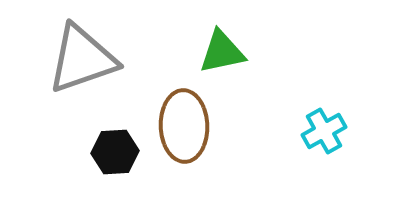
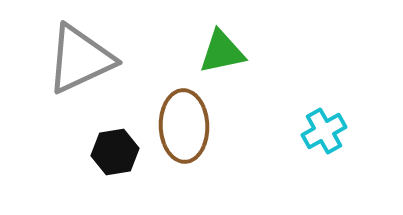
gray triangle: moved 2 px left; rotated 6 degrees counterclockwise
black hexagon: rotated 6 degrees counterclockwise
